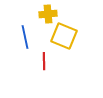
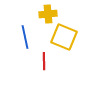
yellow square: moved 1 px down
